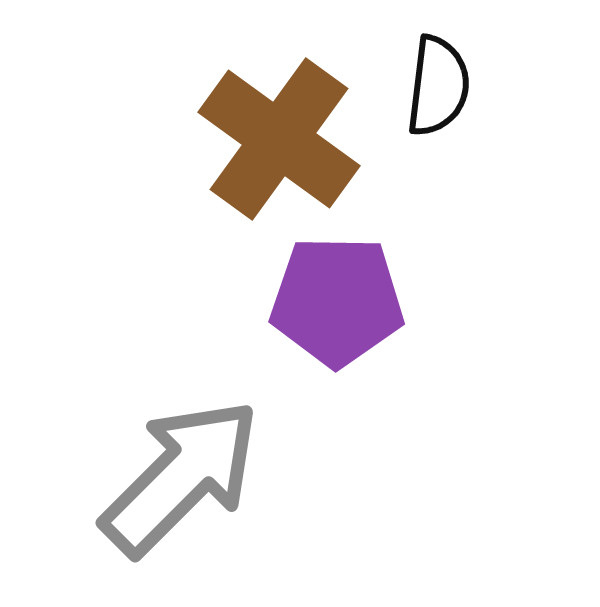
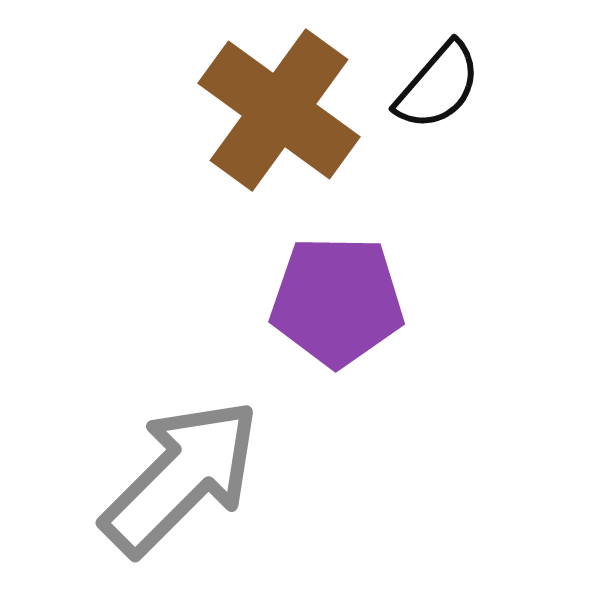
black semicircle: rotated 34 degrees clockwise
brown cross: moved 29 px up
